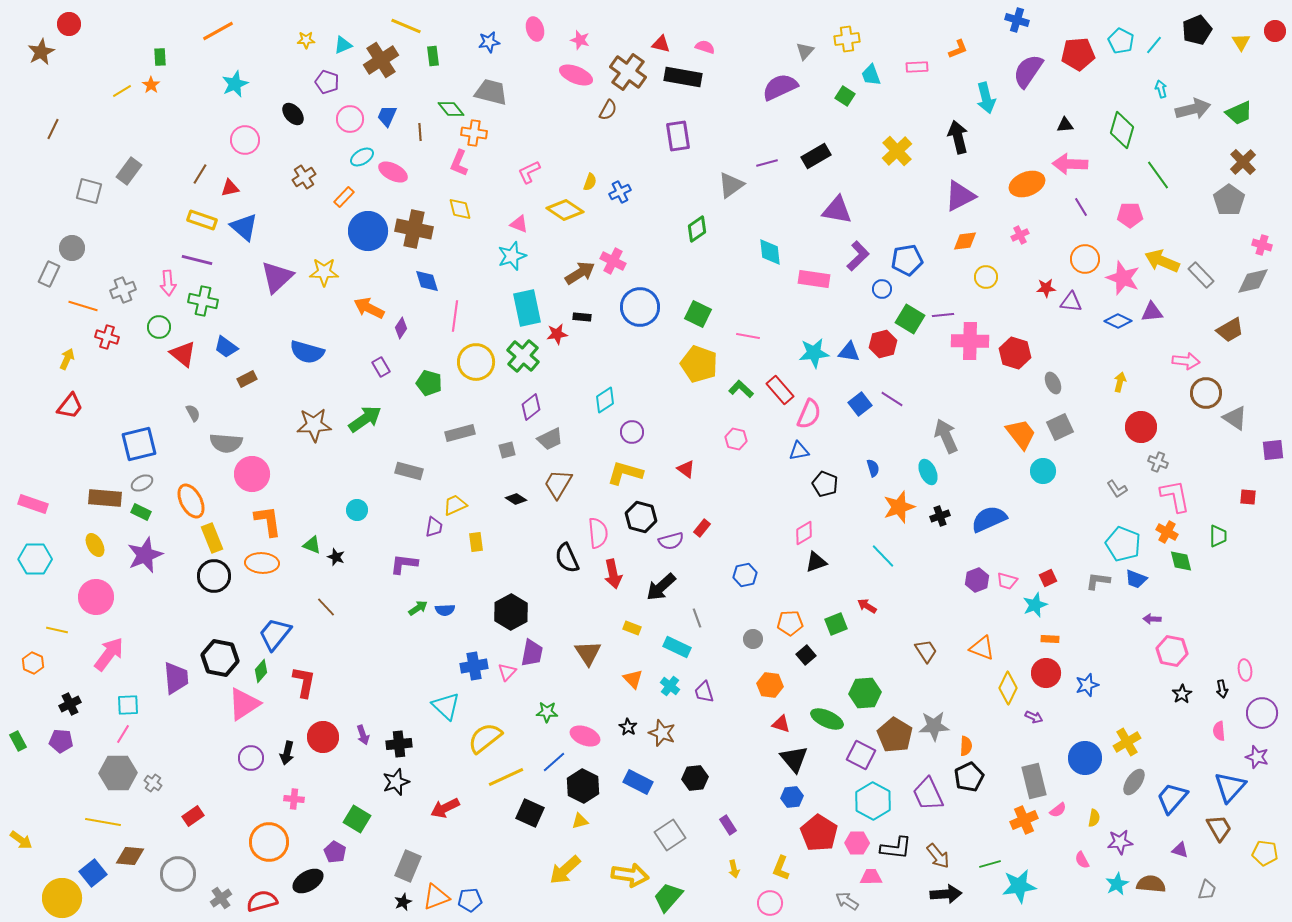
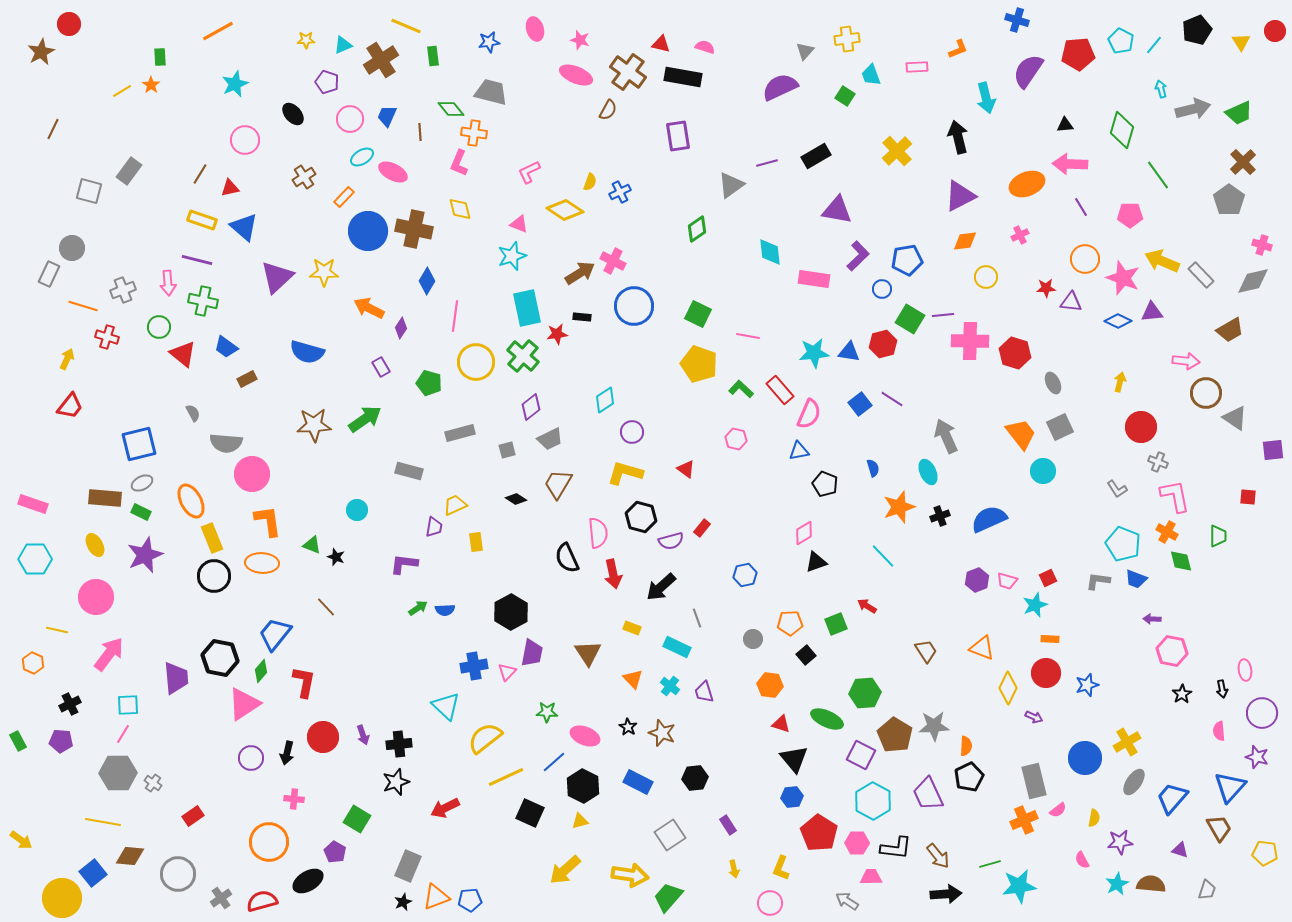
blue diamond at (427, 281): rotated 48 degrees clockwise
blue circle at (640, 307): moved 6 px left, 1 px up
